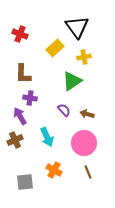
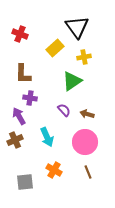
purple arrow: moved 1 px left
pink circle: moved 1 px right, 1 px up
